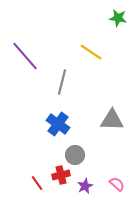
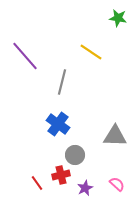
gray triangle: moved 3 px right, 16 px down
purple star: moved 2 px down
